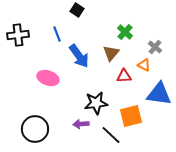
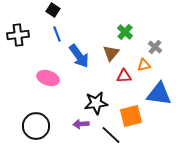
black square: moved 24 px left
orange triangle: rotated 40 degrees counterclockwise
black circle: moved 1 px right, 3 px up
